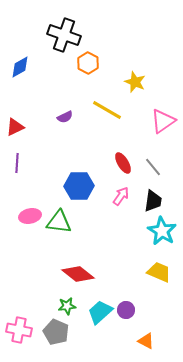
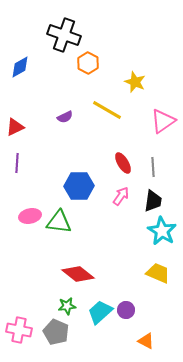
gray line: rotated 36 degrees clockwise
yellow trapezoid: moved 1 px left, 1 px down
